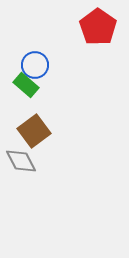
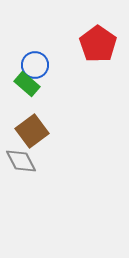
red pentagon: moved 17 px down
green rectangle: moved 1 px right, 1 px up
brown square: moved 2 px left
